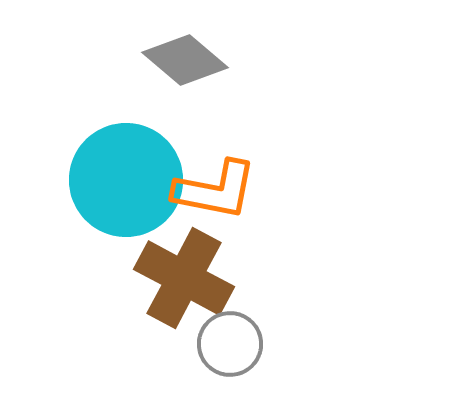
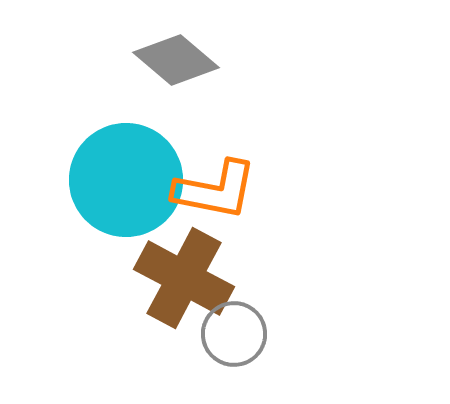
gray diamond: moved 9 px left
gray circle: moved 4 px right, 10 px up
